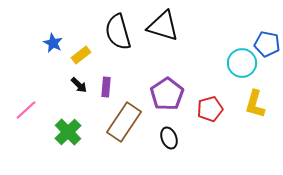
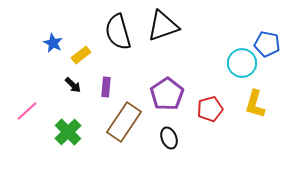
black triangle: rotated 36 degrees counterclockwise
black arrow: moved 6 px left
pink line: moved 1 px right, 1 px down
